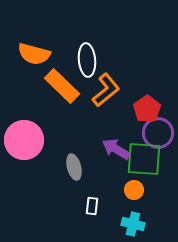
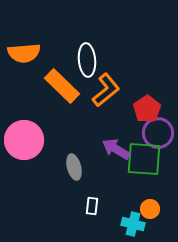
orange semicircle: moved 10 px left, 1 px up; rotated 20 degrees counterclockwise
orange circle: moved 16 px right, 19 px down
